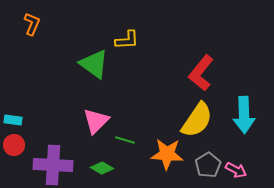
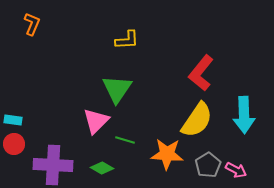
green triangle: moved 23 px right, 25 px down; rotated 28 degrees clockwise
red circle: moved 1 px up
